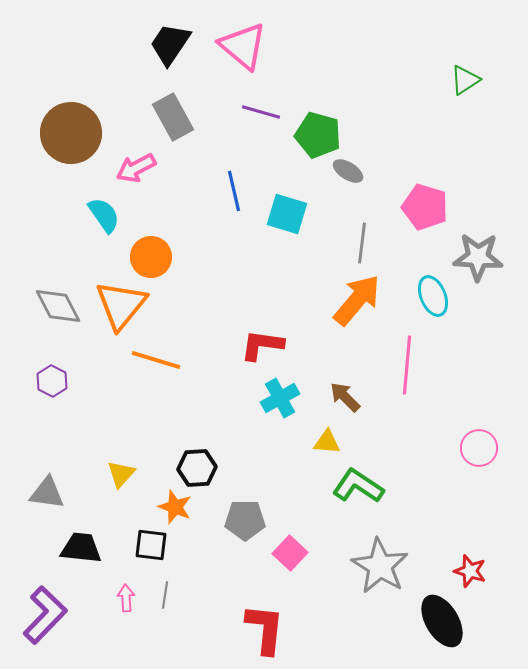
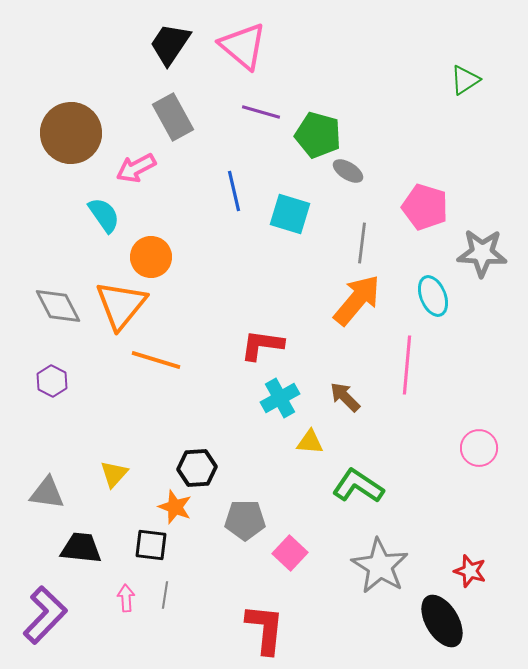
cyan square at (287, 214): moved 3 px right
gray star at (478, 257): moved 4 px right, 4 px up
yellow triangle at (327, 442): moved 17 px left
yellow triangle at (121, 474): moved 7 px left
